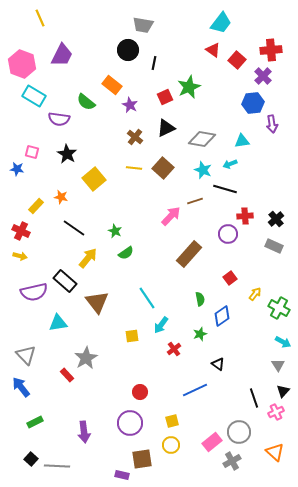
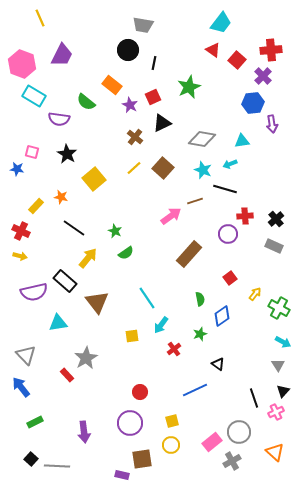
red square at (165, 97): moved 12 px left
black triangle at (166, 128): moved 4 px left, 5 px up
yellow line at (134, 168): rotated 49 degrees counterclockwise
pink arrow at (171, 216): rotated 10 degrees clockwise
